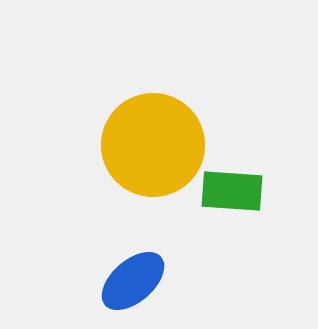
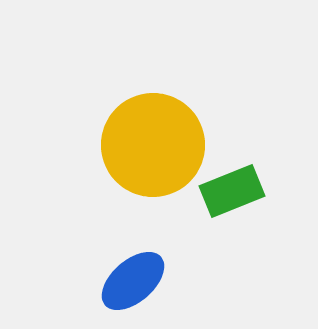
green rectangle: rotated 26 degrees counterclockwise
